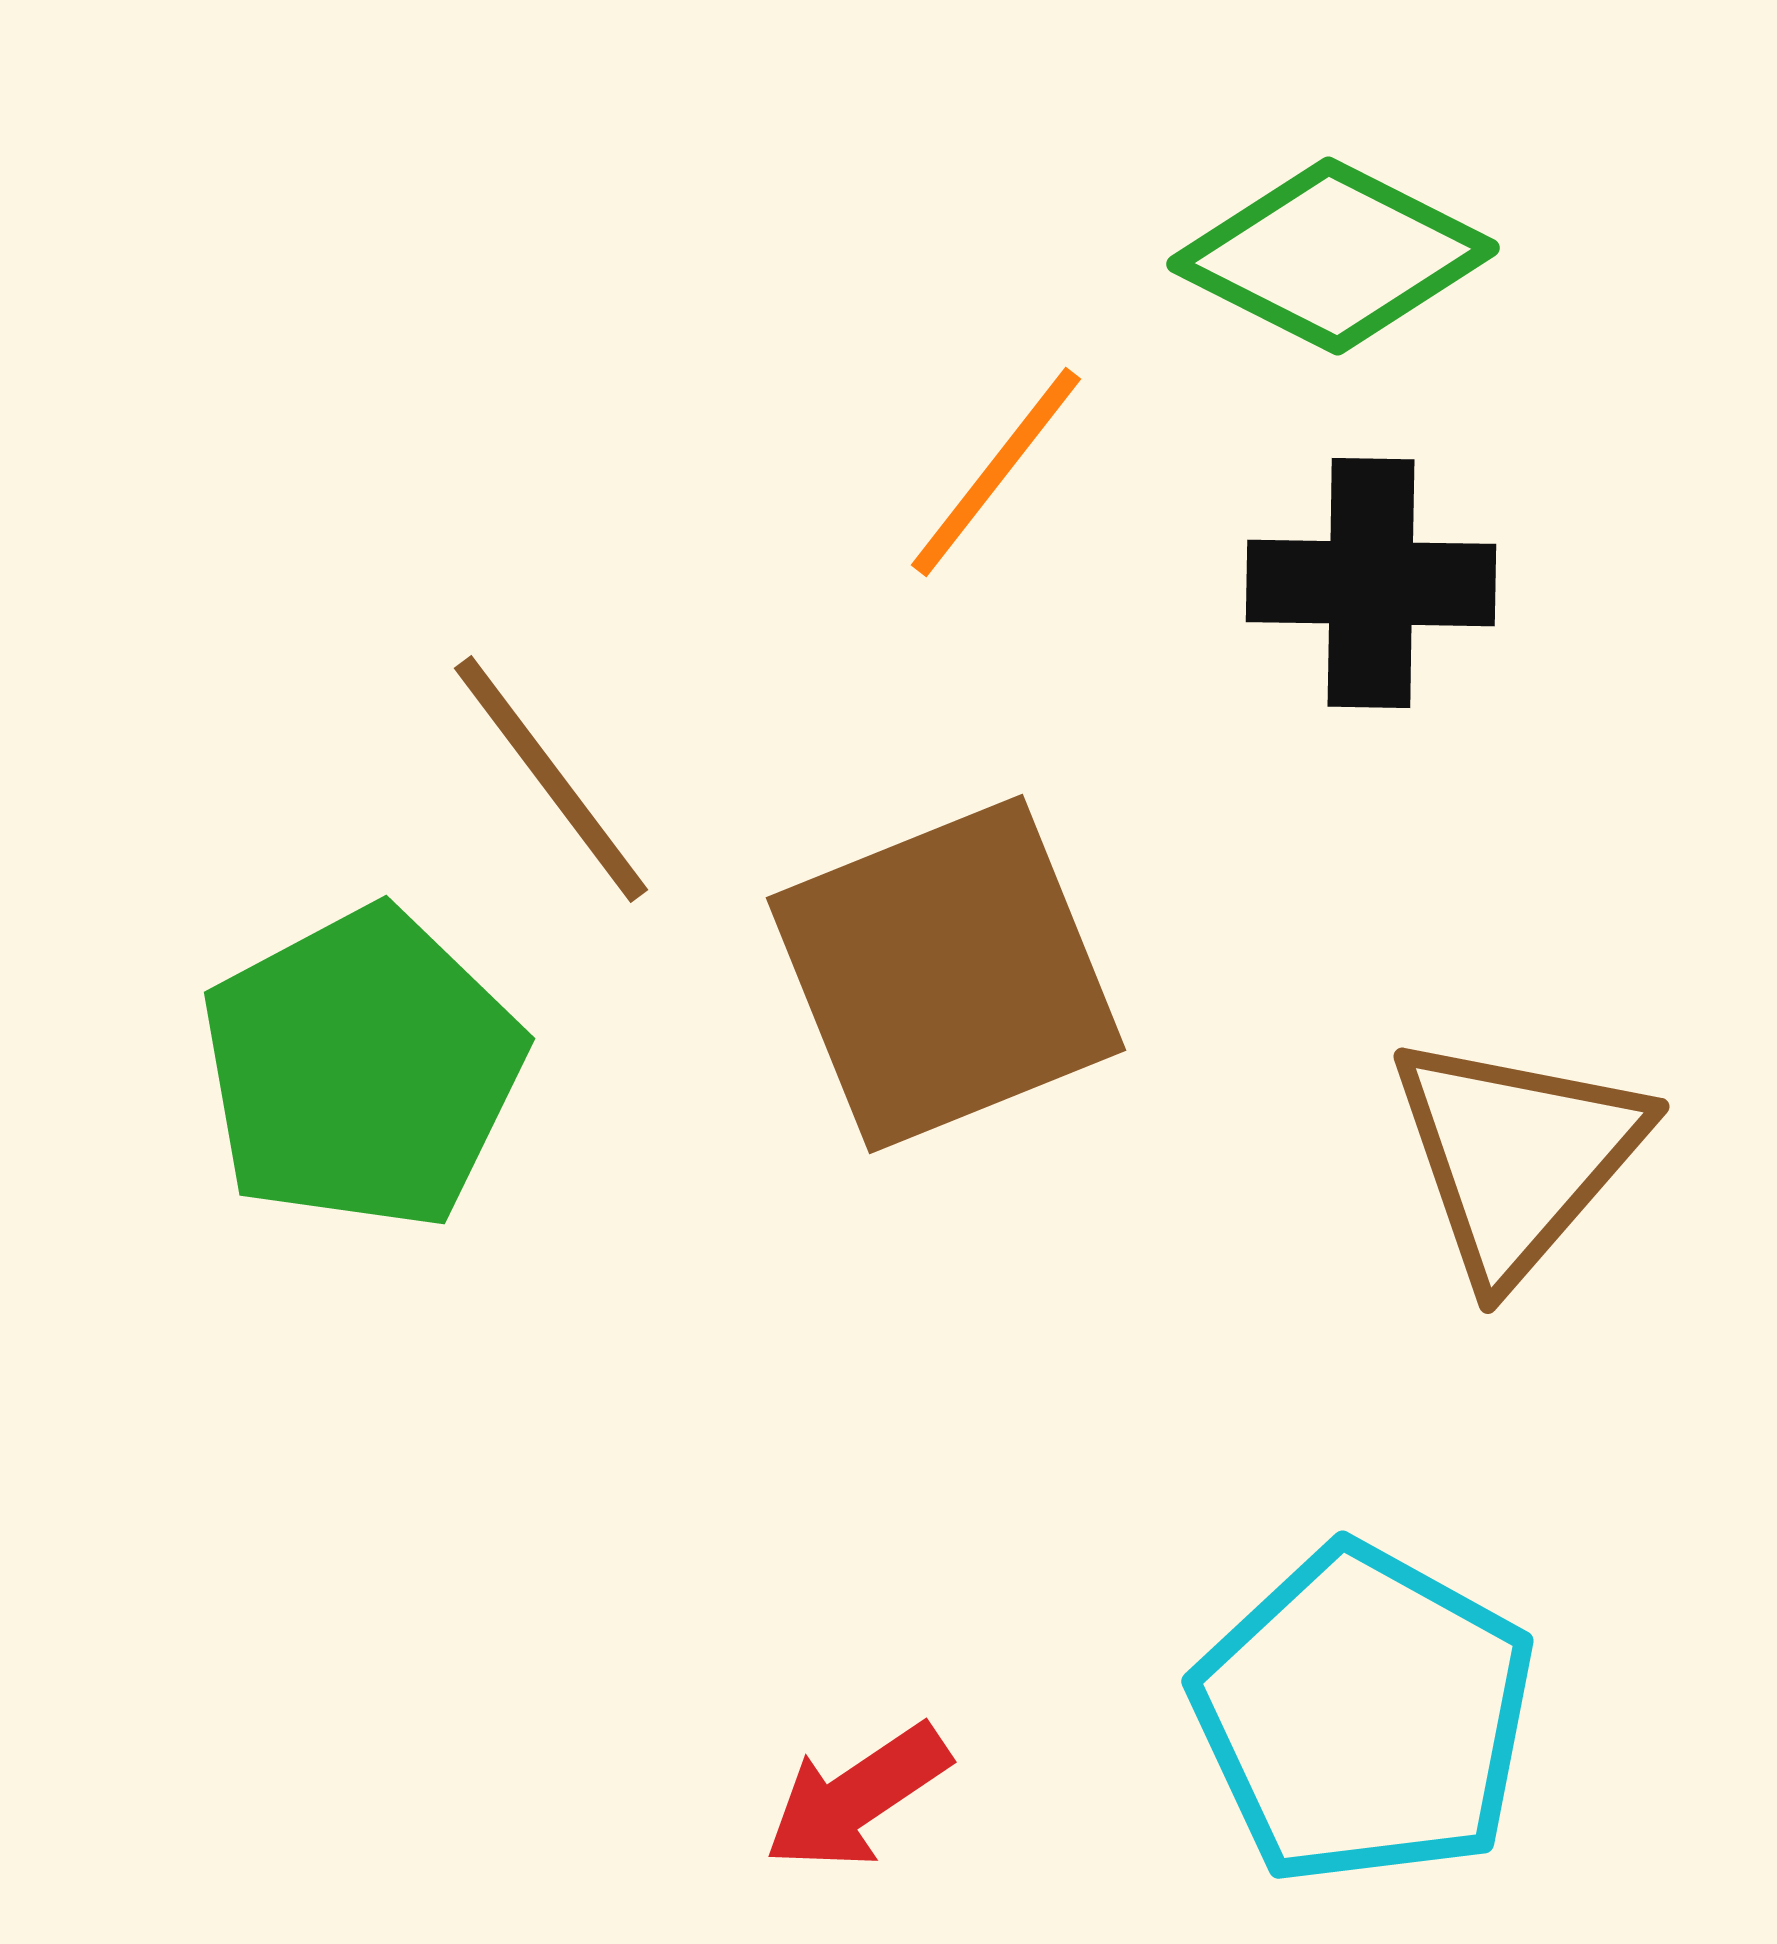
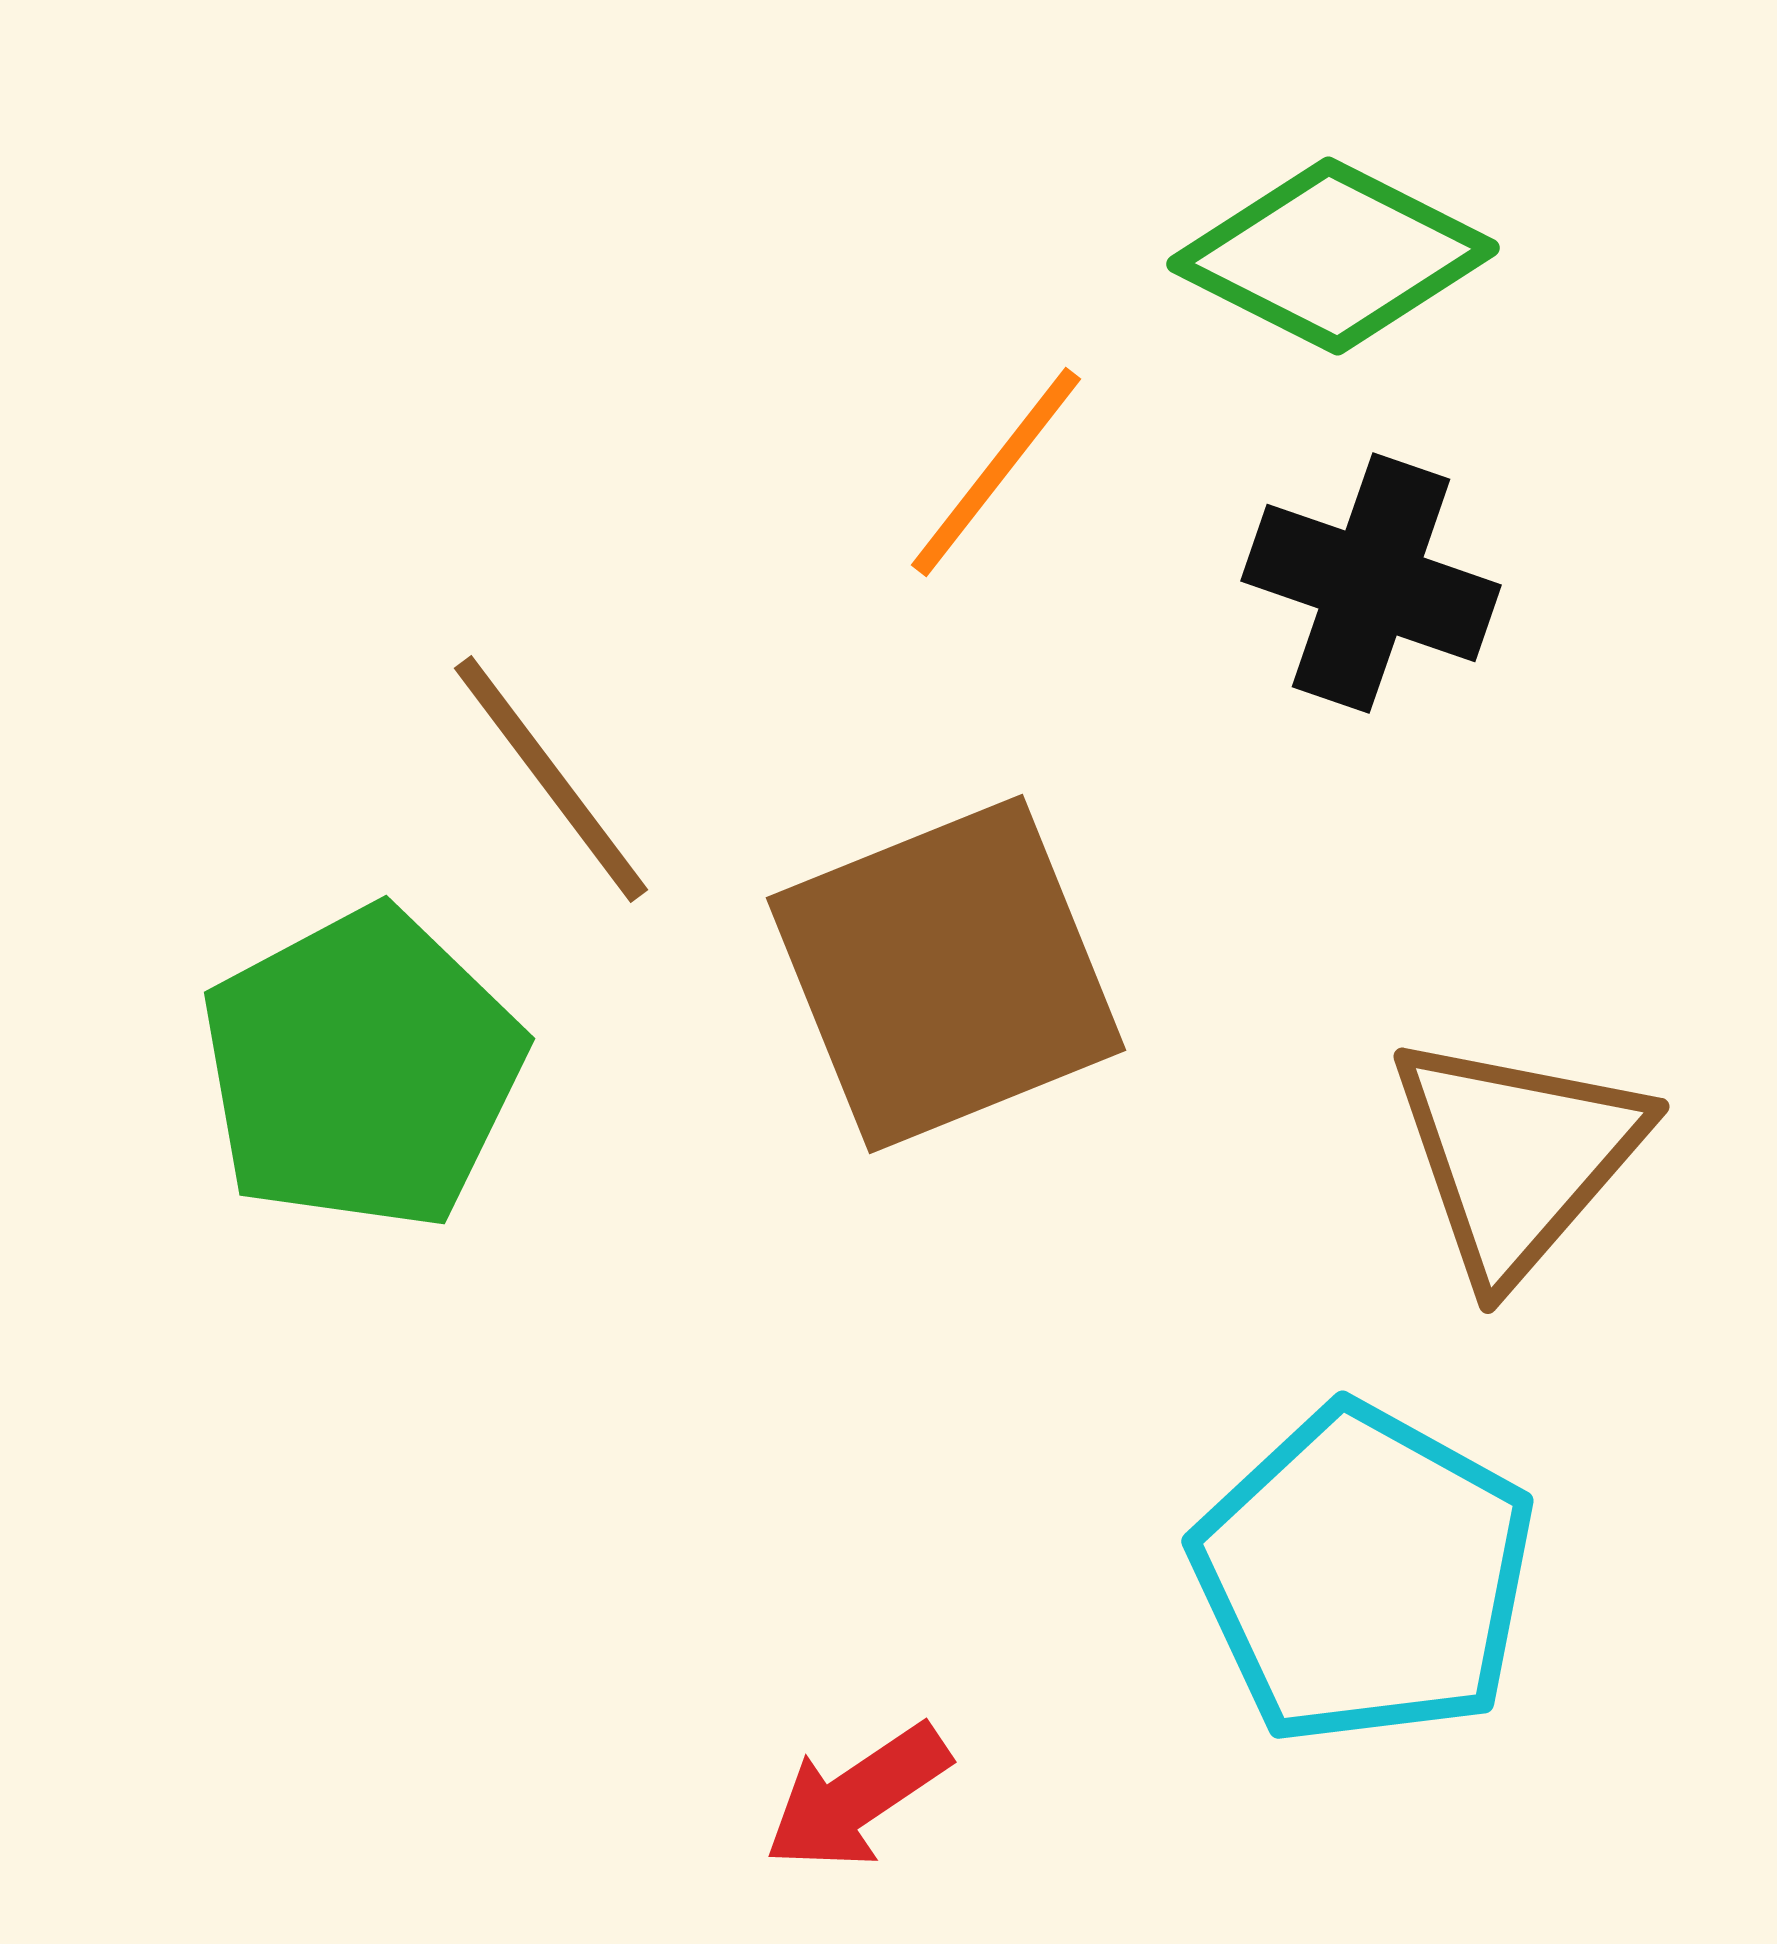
black cross: rotated 18 degrees clockwise
cyan pentagon: moved 140 px up
